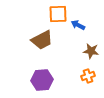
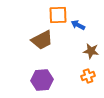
orange square: moved 1 px down
